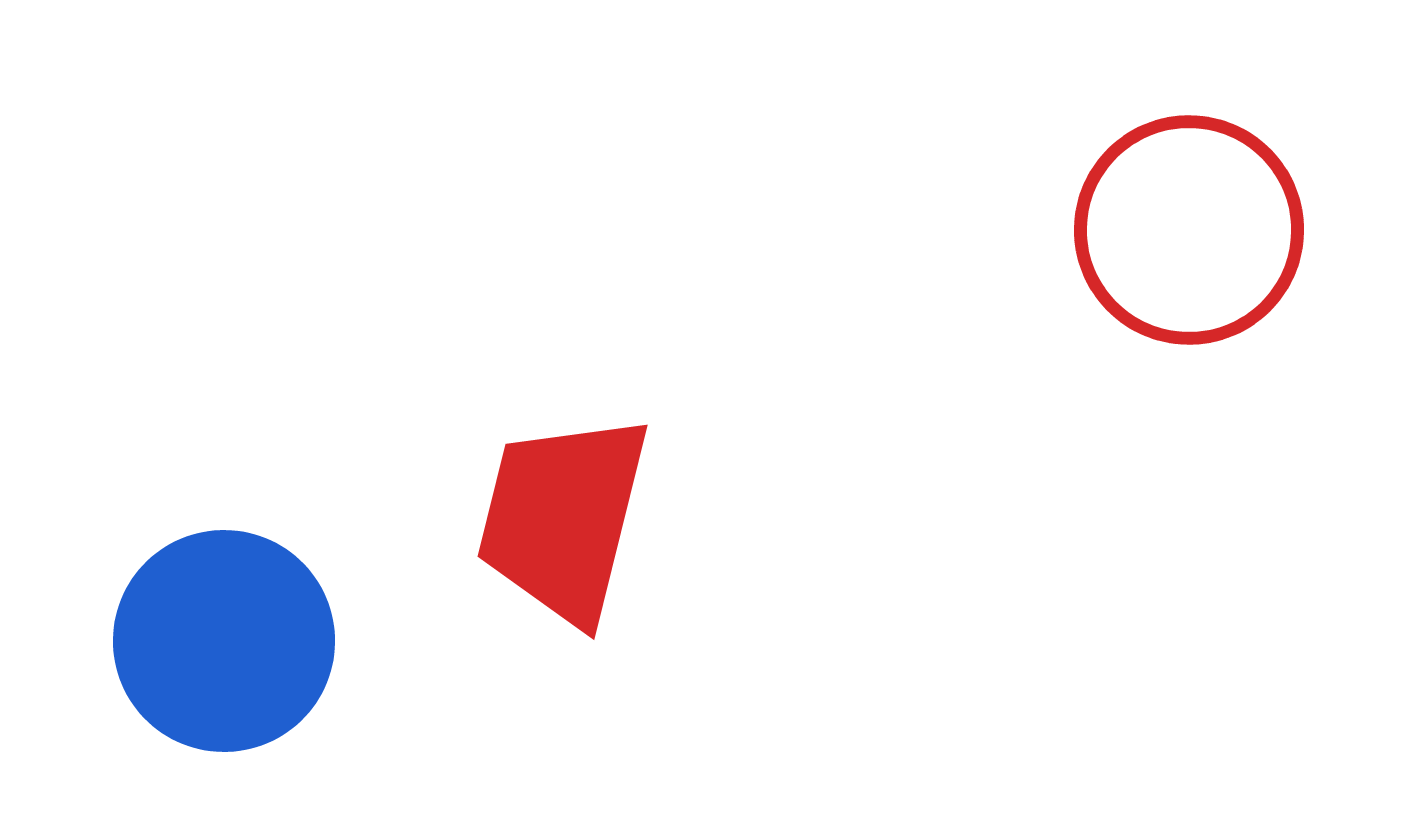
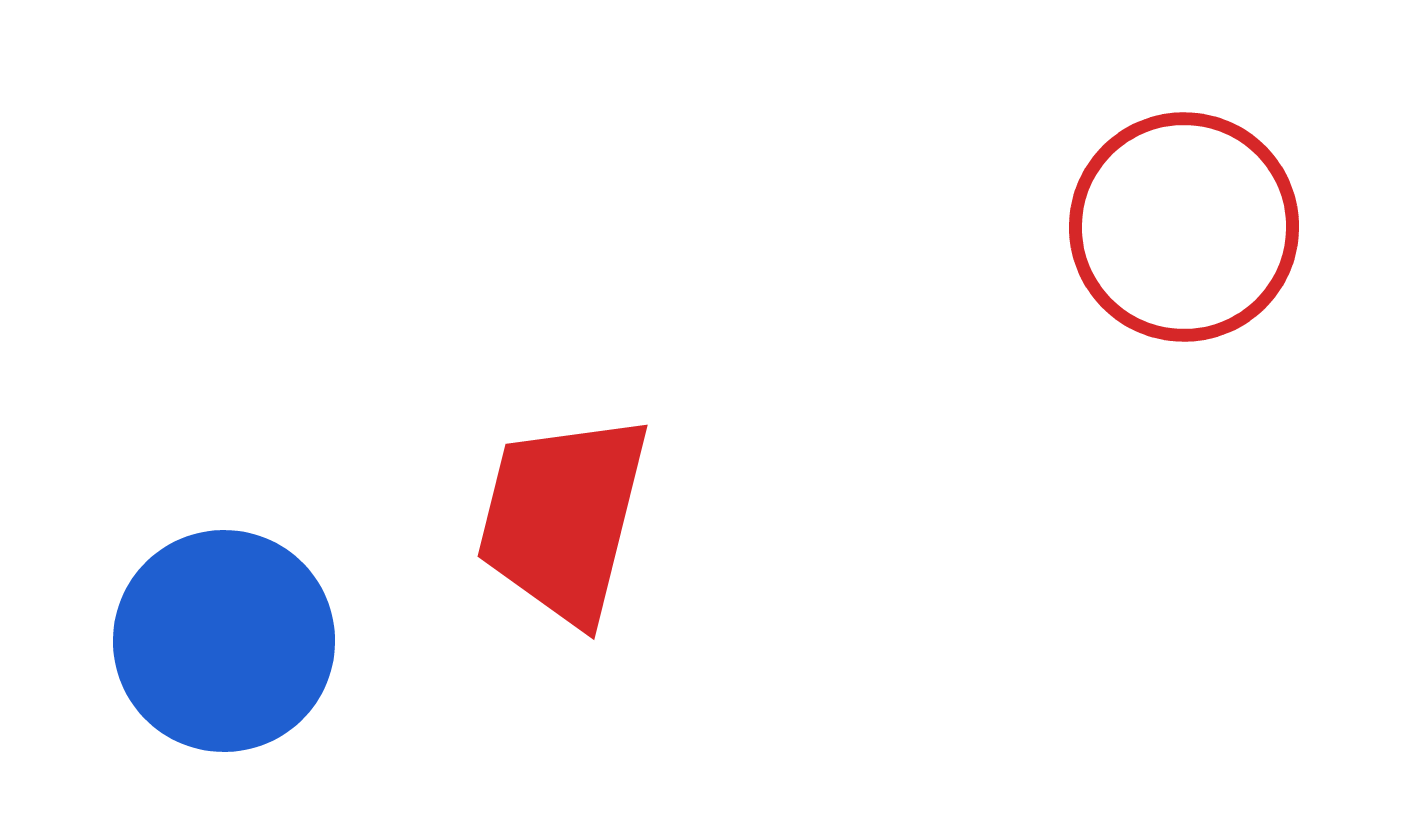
red circle: moved 5 px left, 3 px up
